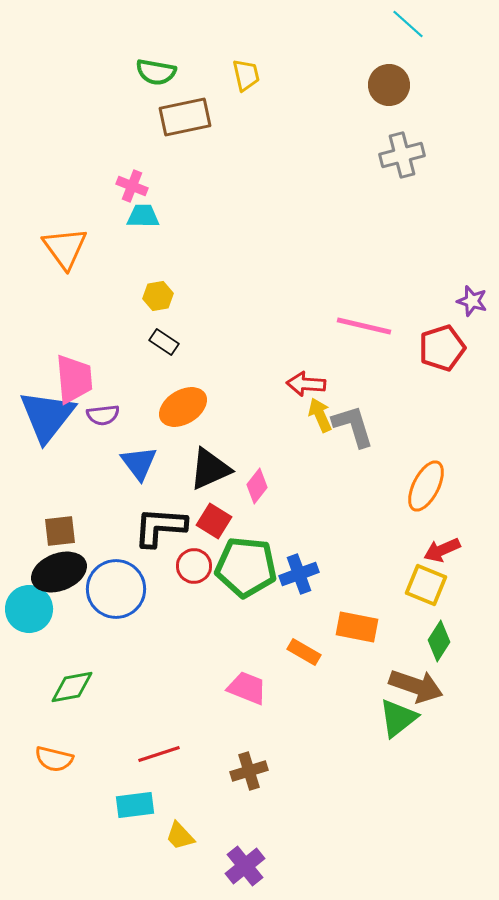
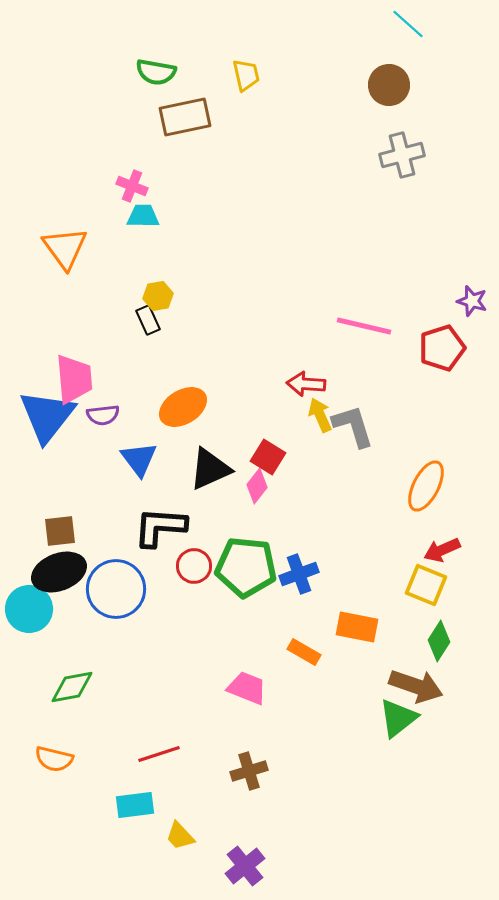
black rectangle at (164, 342): moved 16 px left, 22 px up; rotated 32 degrees clockwise
blue triangle at (139, 463): moved 4 px up
red square at (214, 521): moved 54 px right, 64 px up
